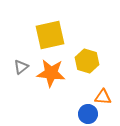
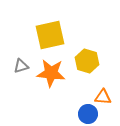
gray triangle: moved 1 px up; rotated 21 degrees clockwise
